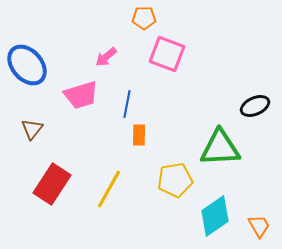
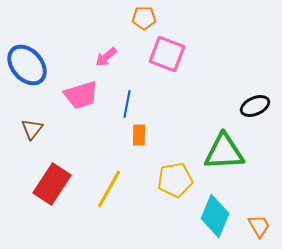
green triangle: moved 4 px right, 4 px down
cyan diamond: rotated 33 degrees counterclockwise
